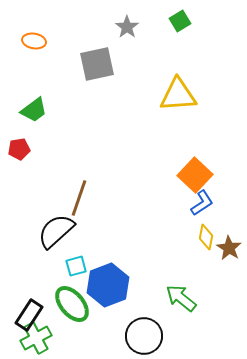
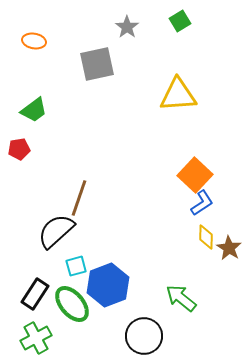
yellow diamond: rotated 10 degrees counterclockwise
black rectangle: moved 6 px right, 21 px up
